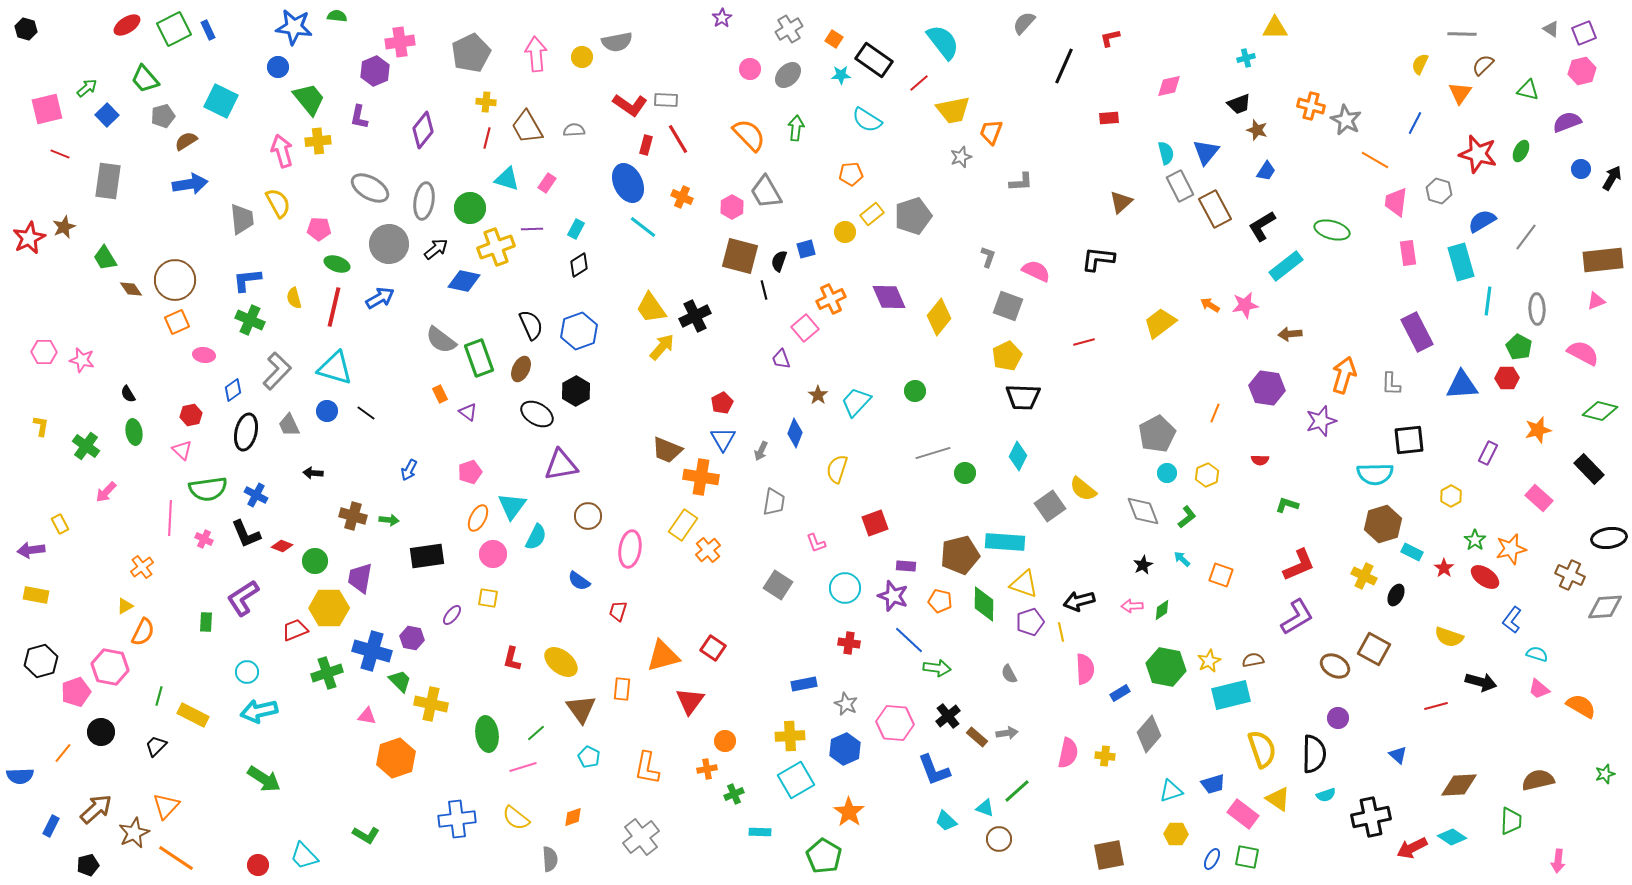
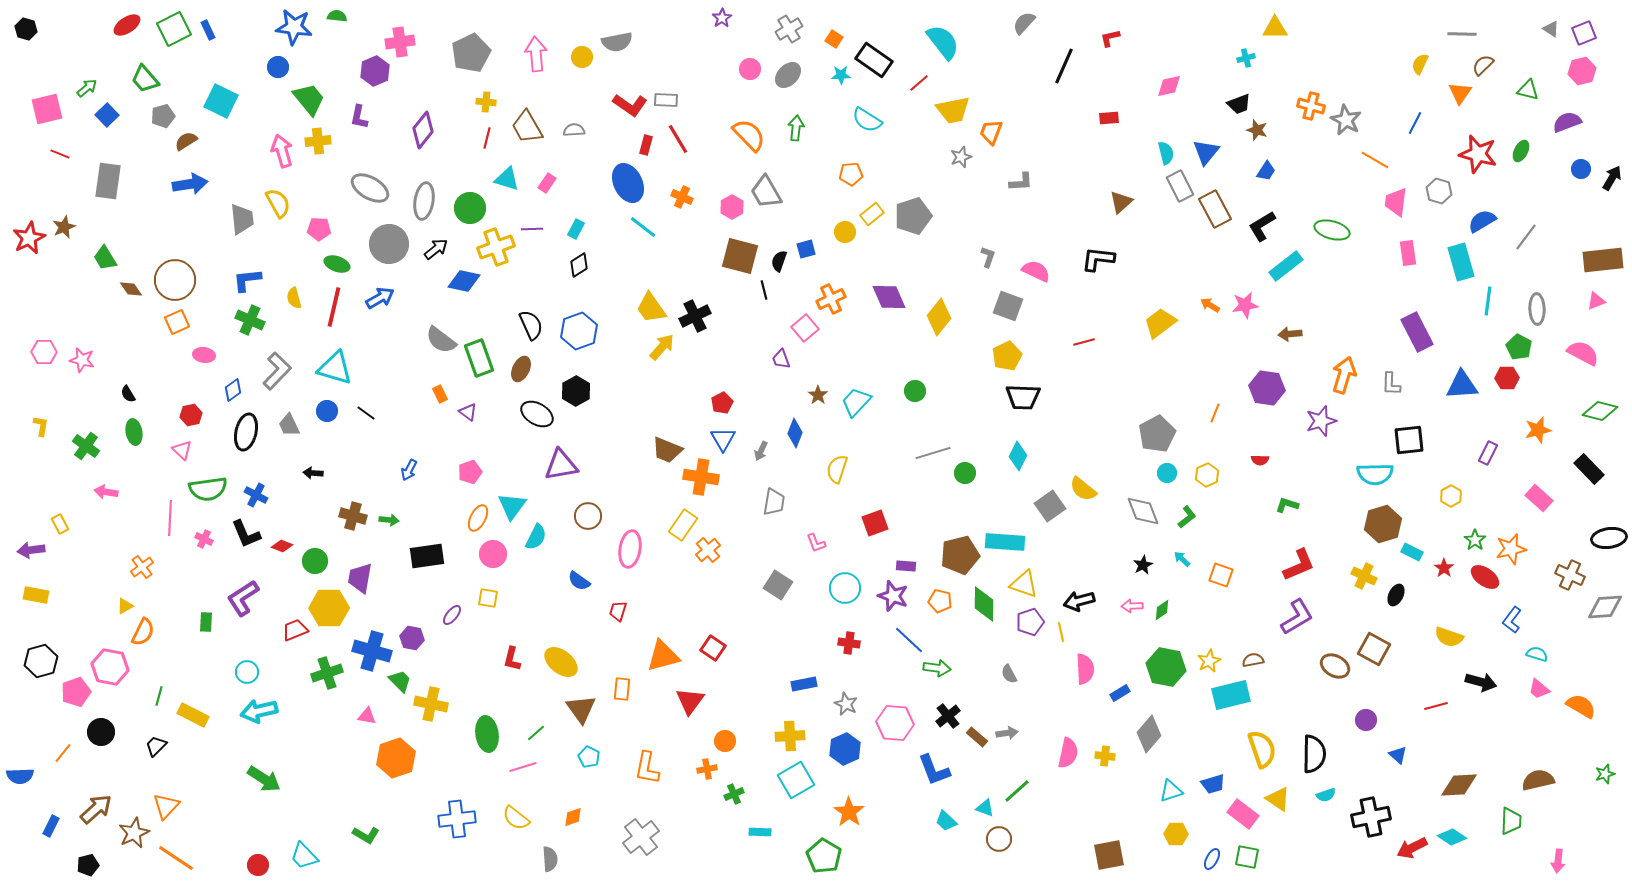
pink arrow at (106, 492): rotated 55 degrees clockwise
purple circle at (1338, 718): moved 28 px right, 2 px down
